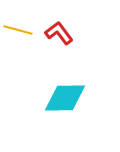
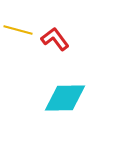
red L-shape: moved 4 px left, 6 px down
